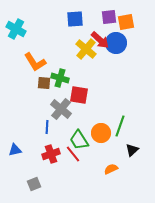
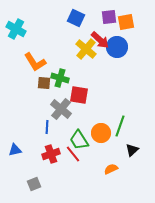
blue square: moved 1 px right, 1 px up; rotated 30 degrees clockwise
blue circle: moved 1 px right, 4 px down
